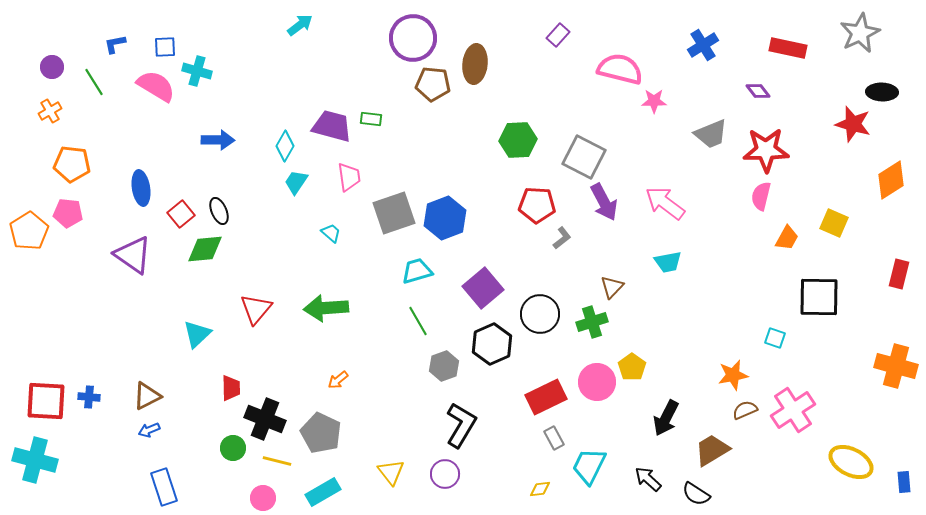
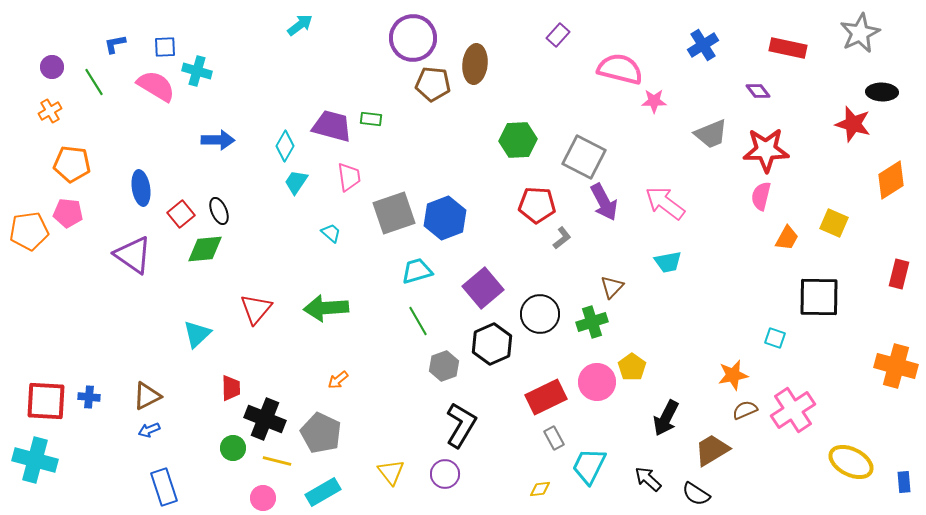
orange pentagon at (29, 231): rotated 24 degrees clockwise
